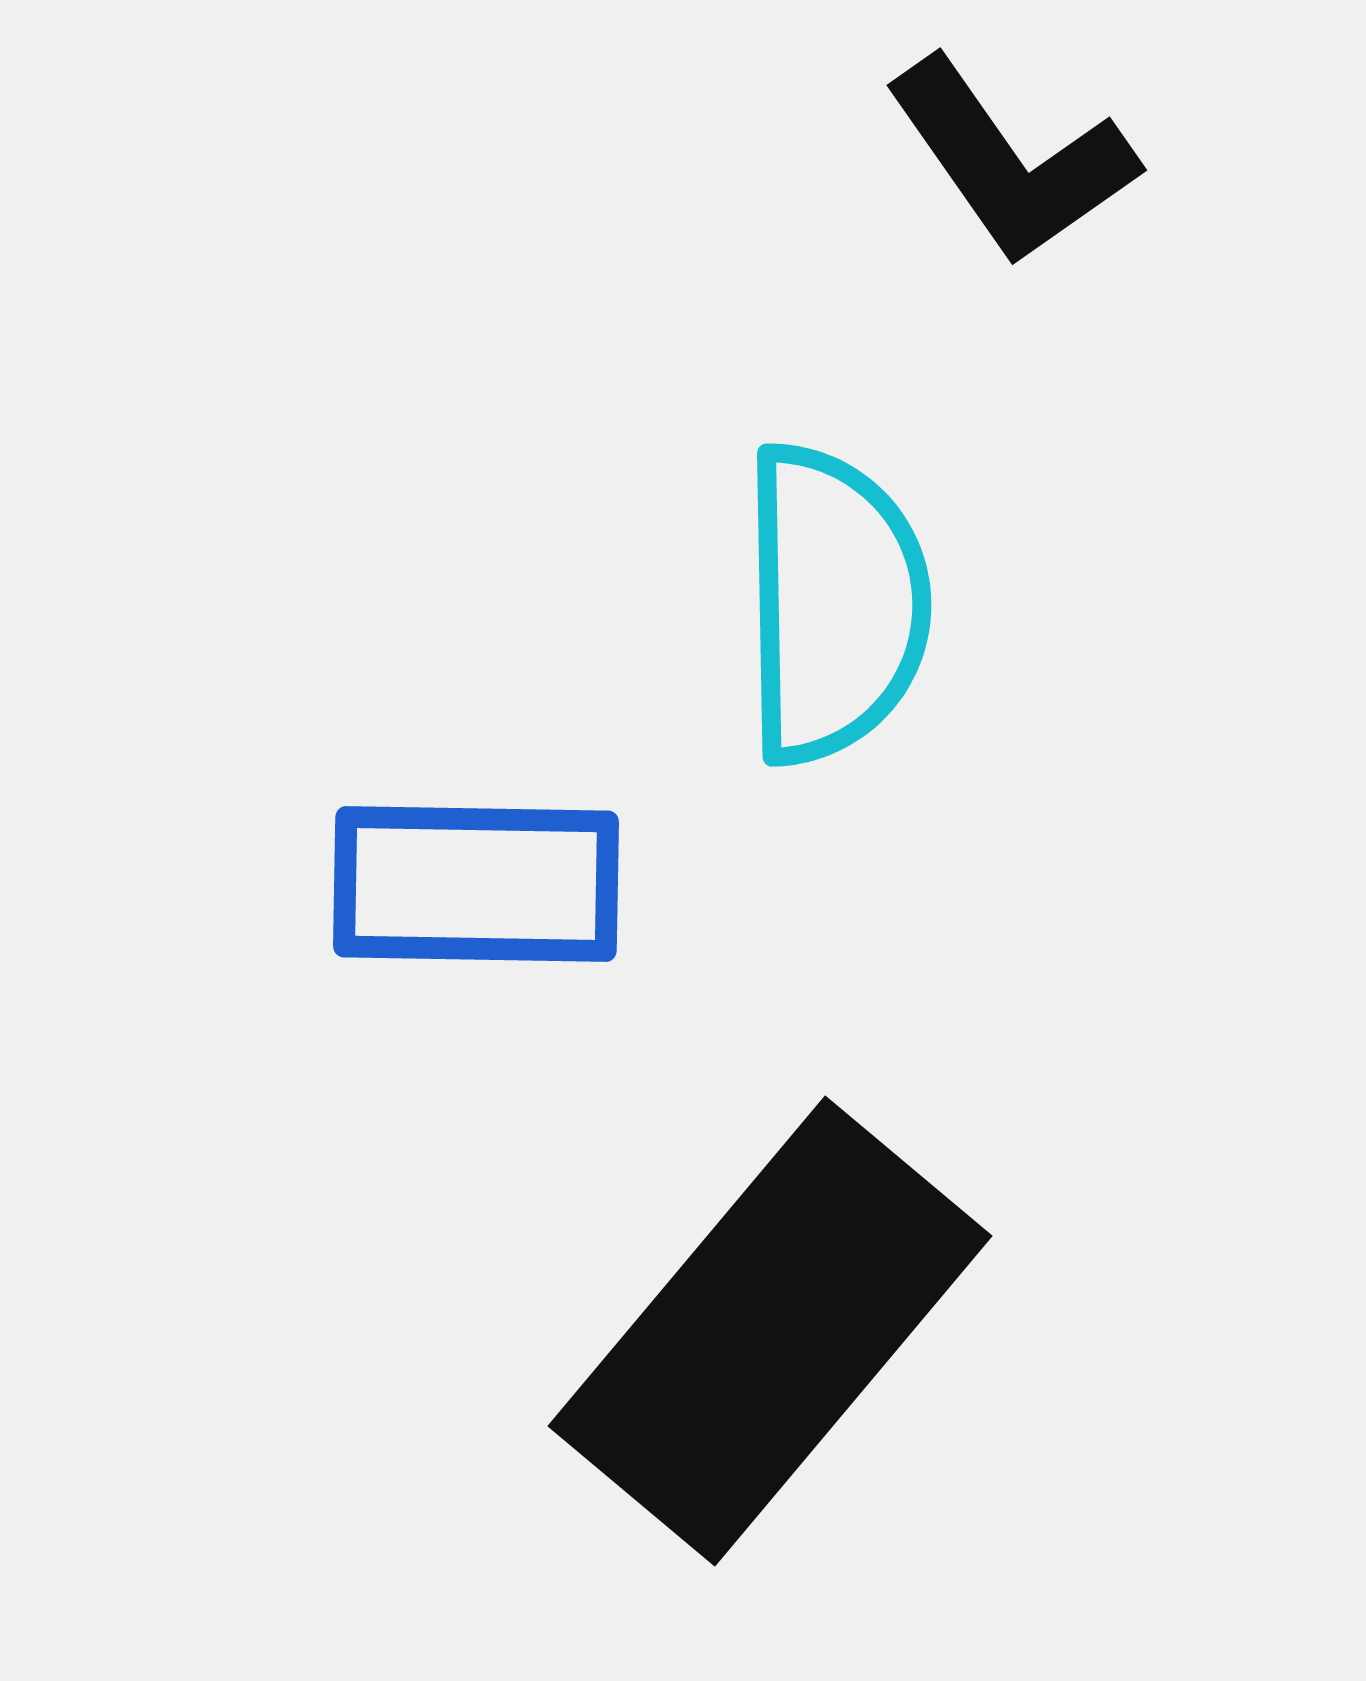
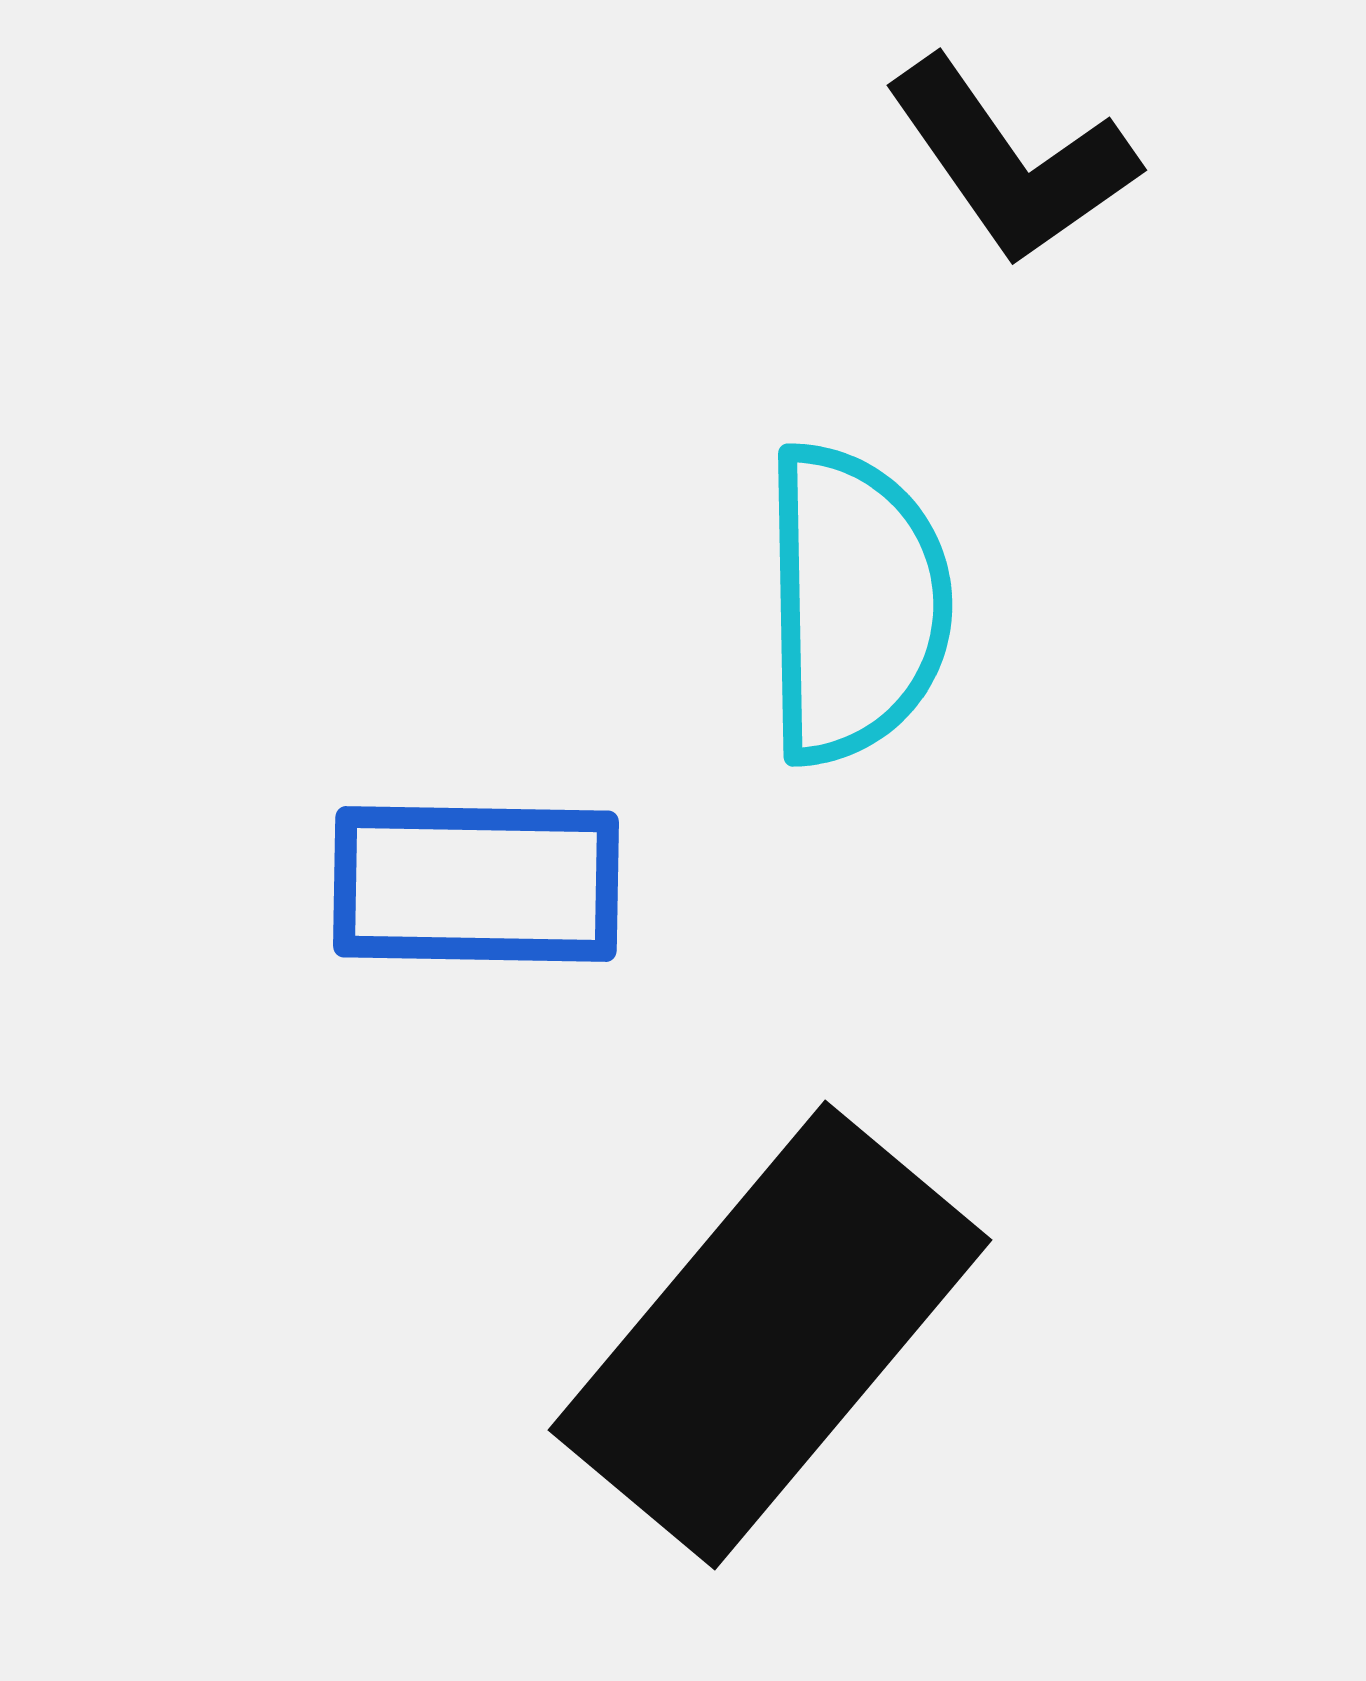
cyan semicircle: moved 21 px right
black rectangle: moved 4 px down
